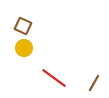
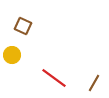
yellow circle: moved 12 px left, 7 px down
